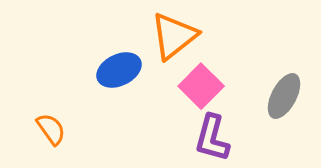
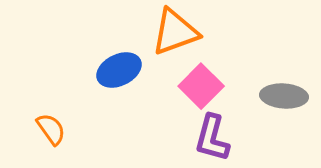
orange triangle: moved 1 px right, 4 px up; rotated 18 degrees clockwise
gray ellipse: rotated 66 degrees clockwise
